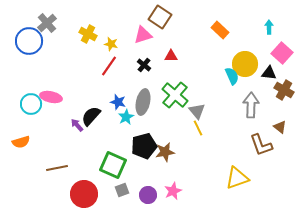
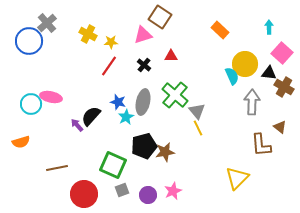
yellow star: moved 2 px up; rotated 16 degrees counterclockwise
brown cross: moved 3 px up
gray arrow: moved 1 px right, 3 px up
brown L-shape: rotated 15 degrees clockwise
yellow triangle: rotated 25 degrees counterclockwise
